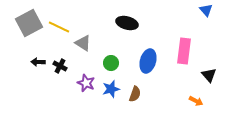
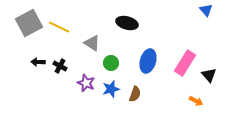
gray triangle: moved 9 px right
pink rectangle: moved 1 px right, 12 px down; rotated 25 degrees clockwise
